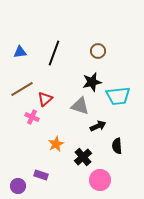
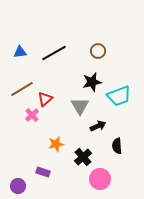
black line: rotated 40 degrees clockwise
cyan trapezoid: moved 1 px right; rotated 15 degrees counterclockwise
gray triangle: rotated 42 degrees clockwise
pink cross: moved 2 px up; rotated 24 degrees clockwise
orange star: rotated 14 degrees clockwise
purple rectangle: moved 2 px right, 3 px up
pink circle: moved 1 px up
